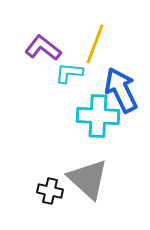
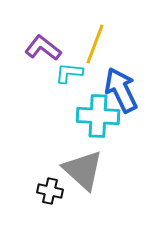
gray triangle: moved 5 px left, 9 px up
